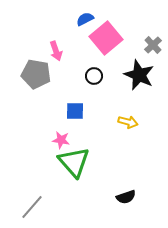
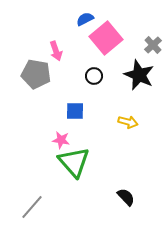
black semicircle: rotated 114 degrees counterclockwise
